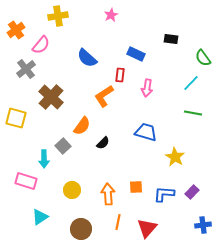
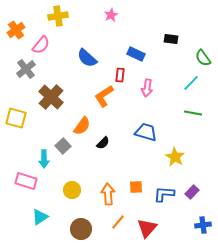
orange line: rotated 28 degrees clockwise
